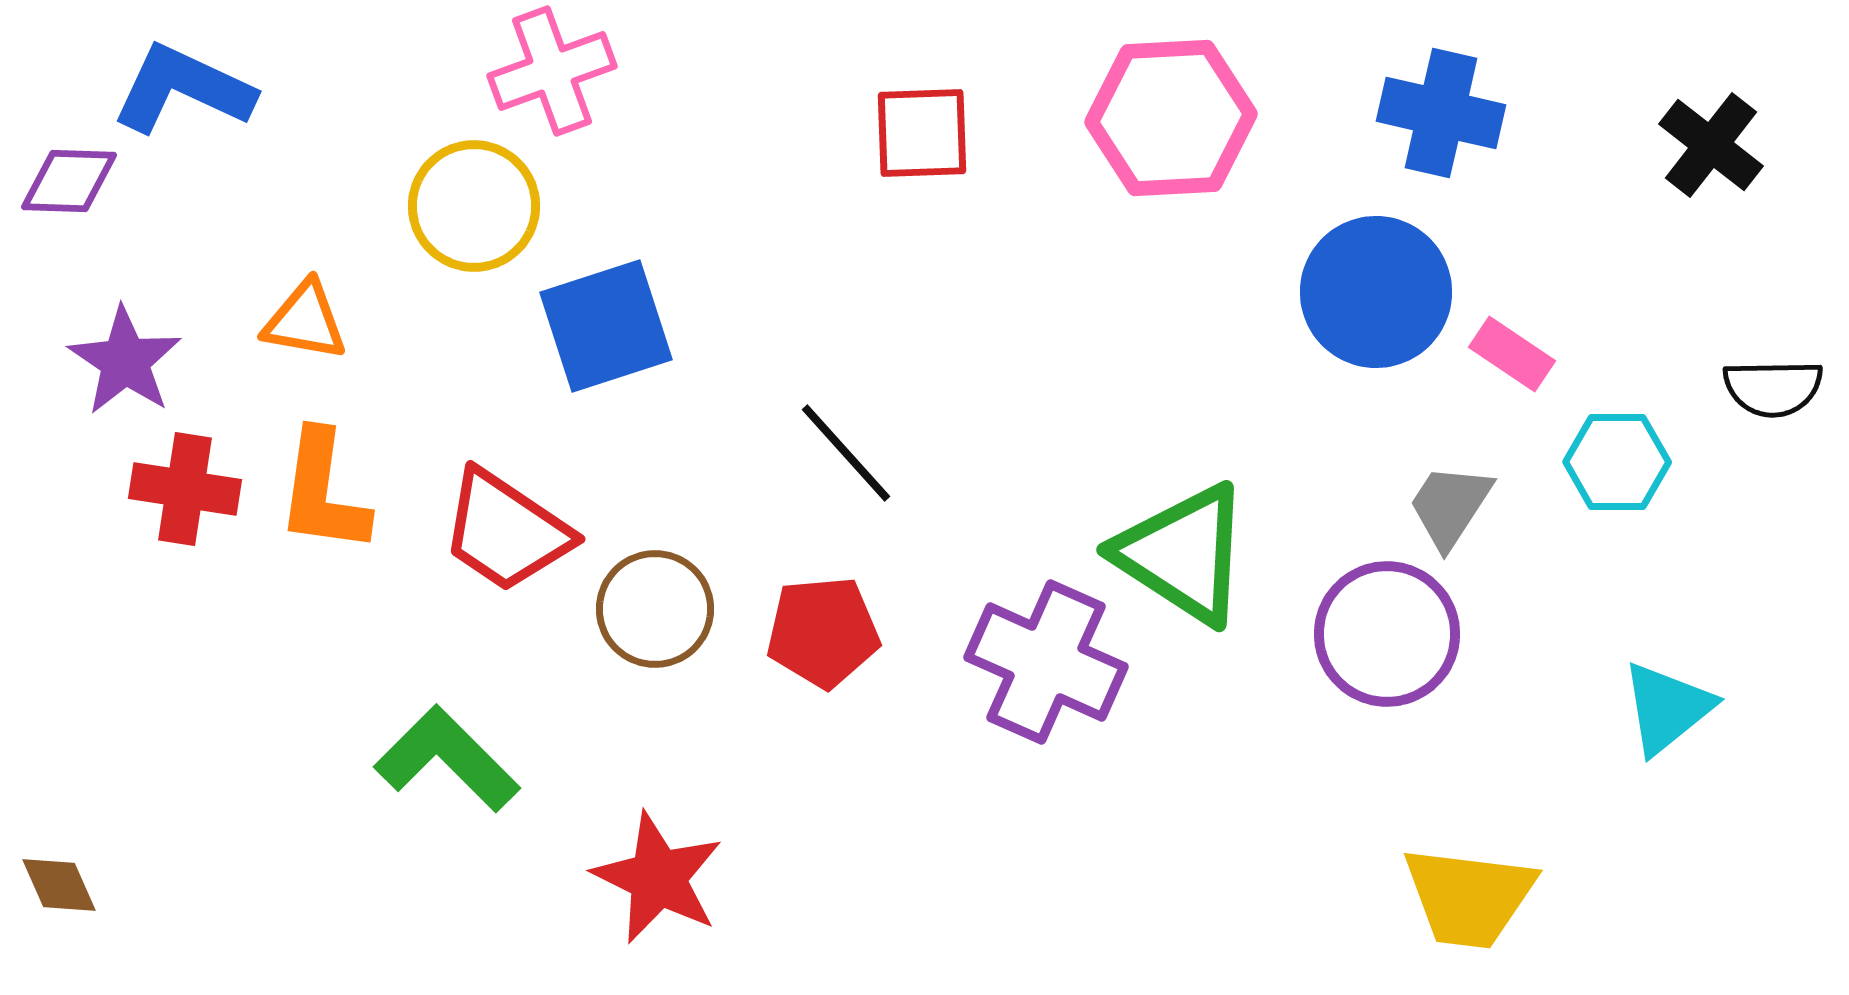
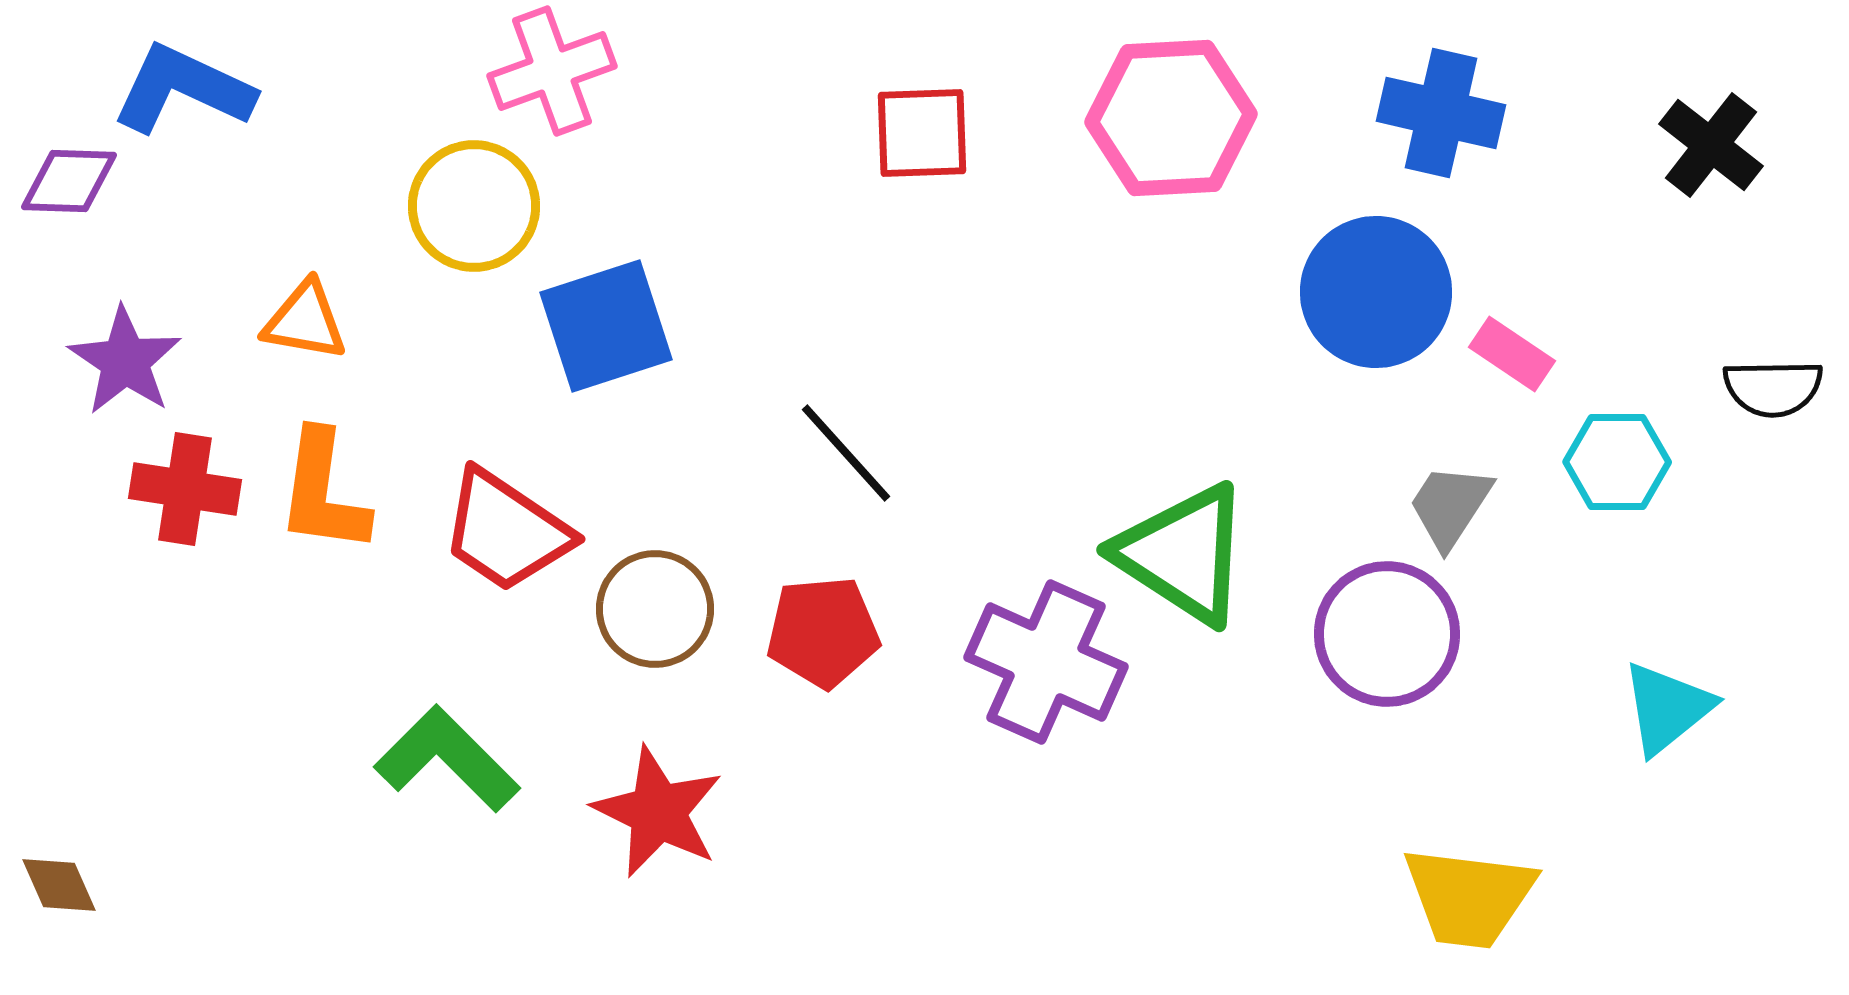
red star: moved 66 px up
